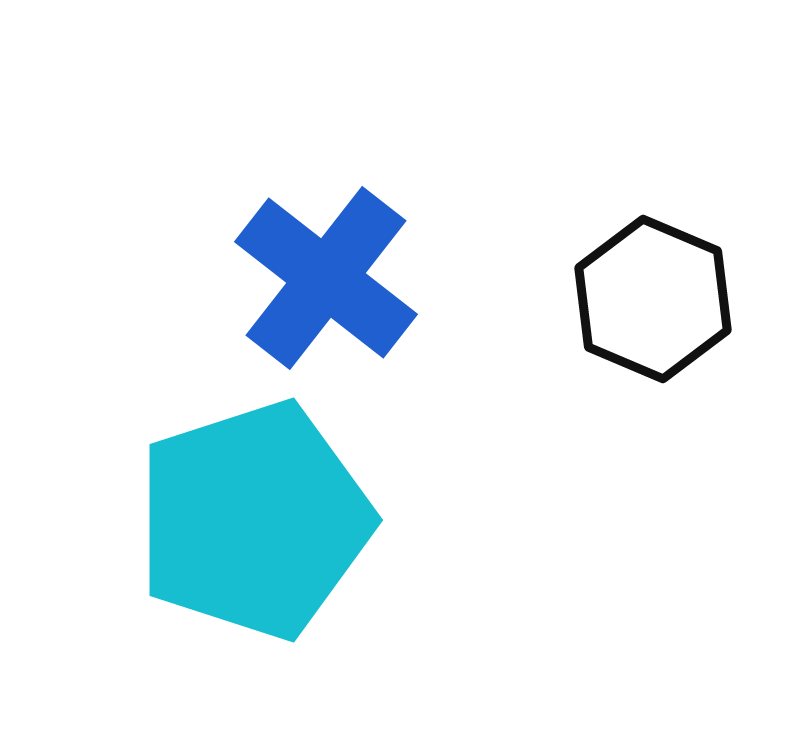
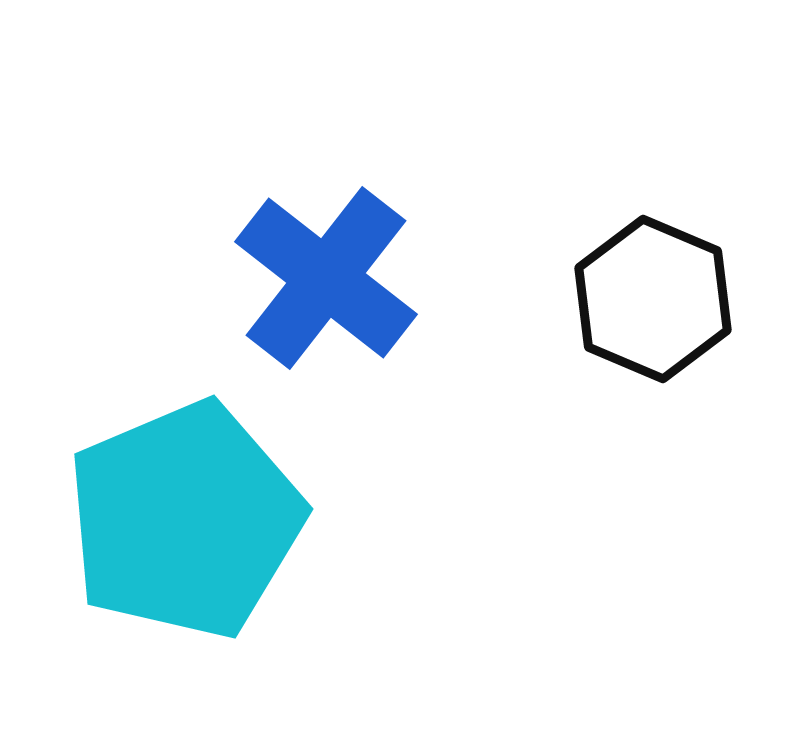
cyan pentagon: moved 69 px left; rotated 5 degrees counterclockwise
